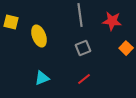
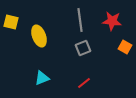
gray line: moved 5 px down
orange square: moved 1 px left, 1 px up; rotated 16 degrees counterclockwise
red line: moved 4 px down
